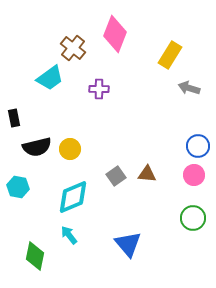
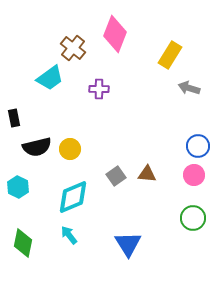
cyan hexagon: rotated 15 degrees clockwise
blue triangle: rotated 8 degrees clockwise
green diamond: moved 12 px left, 13 px up
